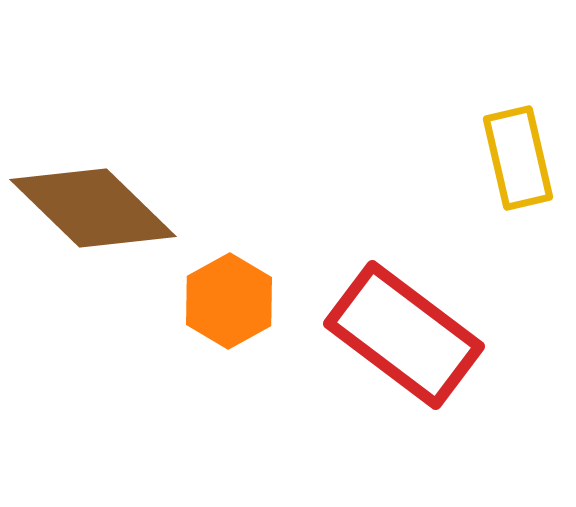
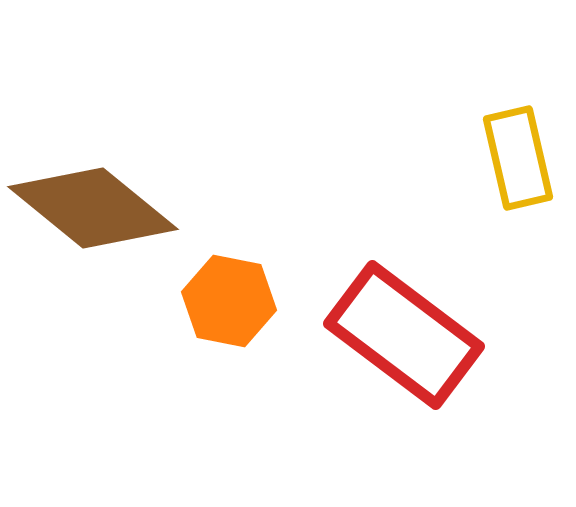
brown diamond: rotated 5 degrees counterclockwise
orange hexagon: rotated 20 degrees counterclockwise
